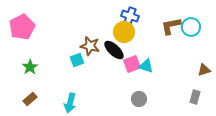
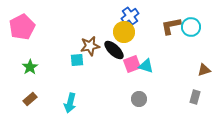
blue cross: rotated 36 degrees clockwise
brown star: rotated 24 degrees counterclockwise
cyan square: rotated 16 degrees clockwise
